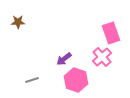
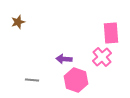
brown star: rotated 16 degrees counterclockwise
pink rectangle: rotated 15 degrees clockwise
purple arrow: rotated 42 degrees clockwise
gray line: rotated 24 degrees clockwise
